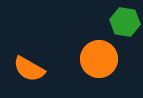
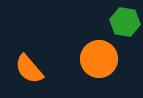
orange semicircle: rotated 20 degrees clockwise
